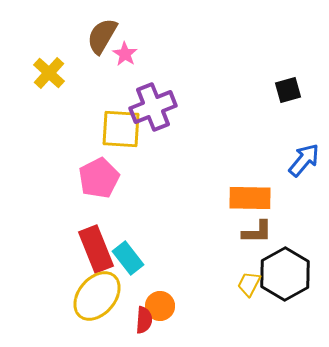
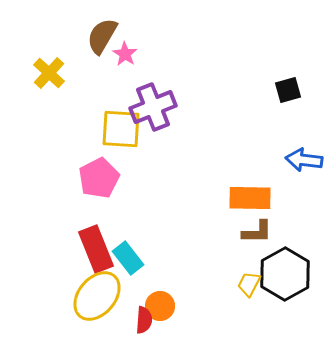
blue arrow: rotated 123 degrees counterclockwise
